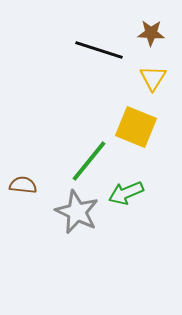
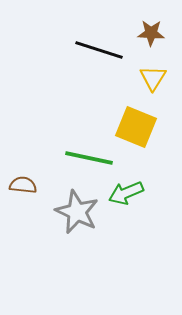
green line: moved 3 px up; rotated 63 degrees clockwise
